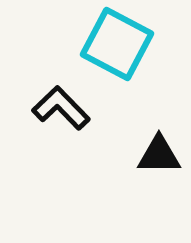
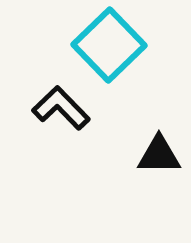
cyan square: moved 8 px left, 1 px down; rotated 18 degrees clockwise
